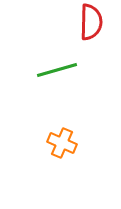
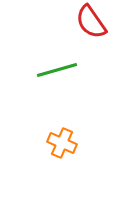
red semicircle: rotated 144 degrees clockwise
